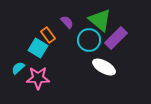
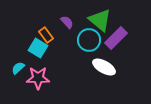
orange rectangle: moved 2 px left
